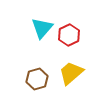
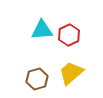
cyan triangle: moved 2 px down; rotated 45 degrees clockwise
